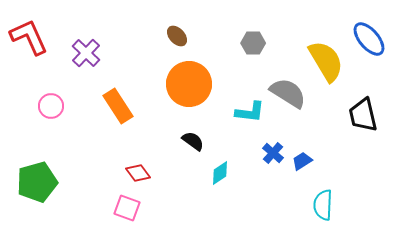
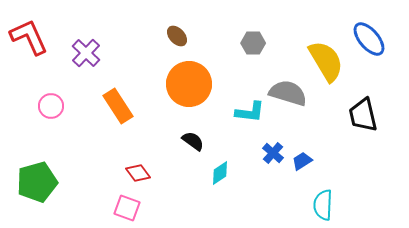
gray semicircle: rotated 15 degrees counterclockwise
